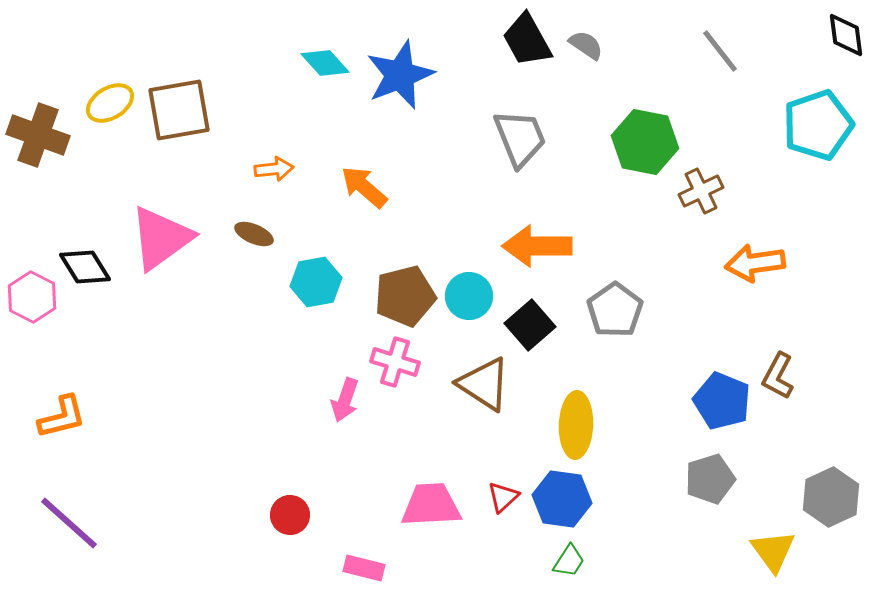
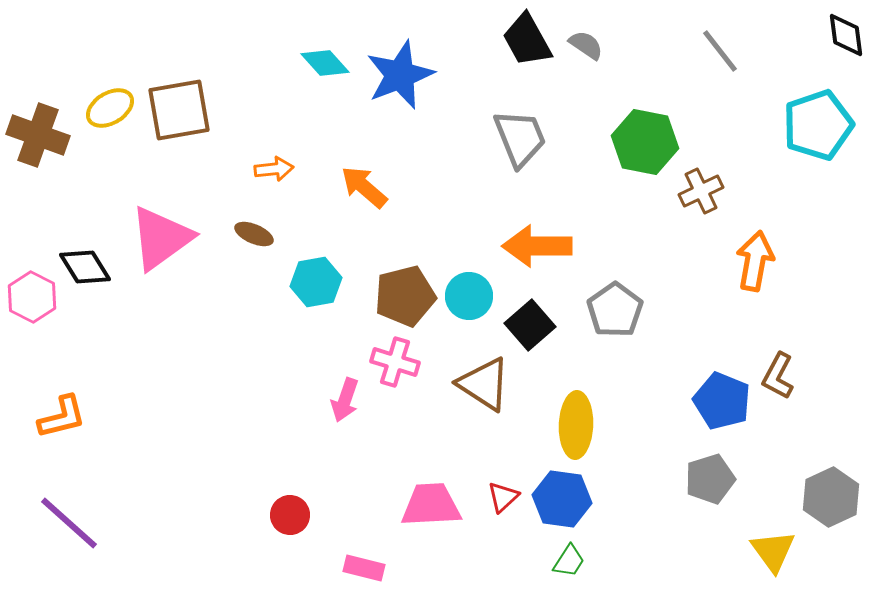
yellow ellipse at (110, 103): moved 5 px down
orange arrow at (755, 263): moved 2 px up; rotated 108 degrees clockwise
